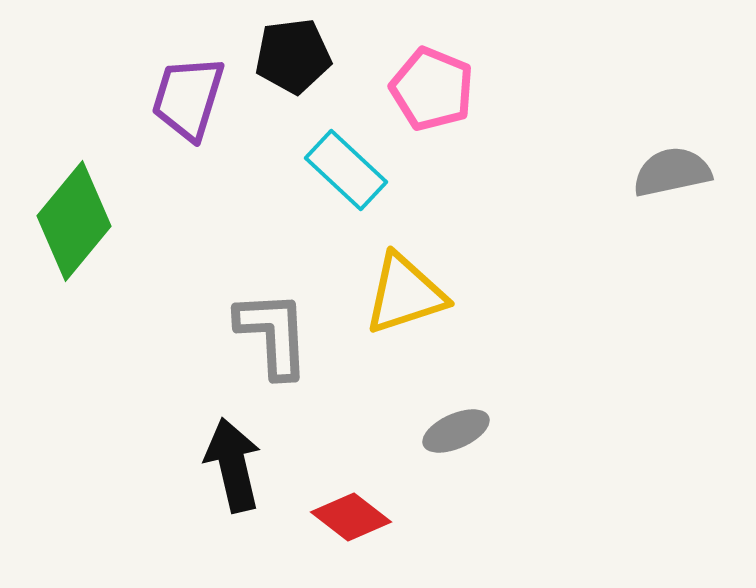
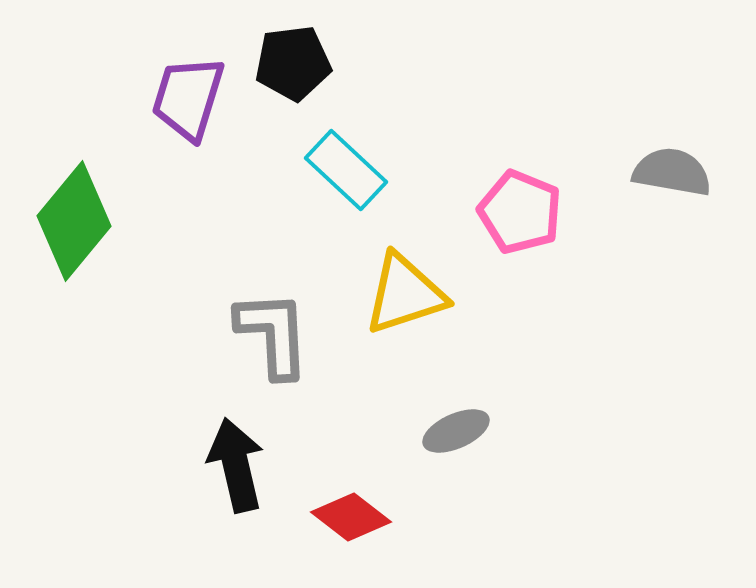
black pentagon: moved 7 px down
pink pentagon: moved 88 px right, 123 px down
gray semicircle: rotated 22 degrees clockwise
black arrow: moved 3 px right
